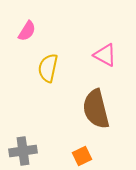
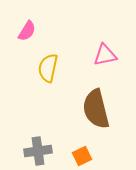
pink triangle: rotated 40 degrees counterclockwise
gray cross: moved 15 px right
